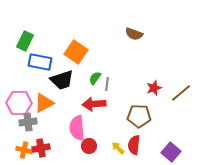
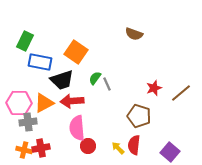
gray line: rotated 32 degrees counterclockwise
red arrow: moved 22 px left, 3 px up
brown pentagon: rotated 15 degrees clockwise
red circle: moved 1 px left
purple square: moved 1 px left
